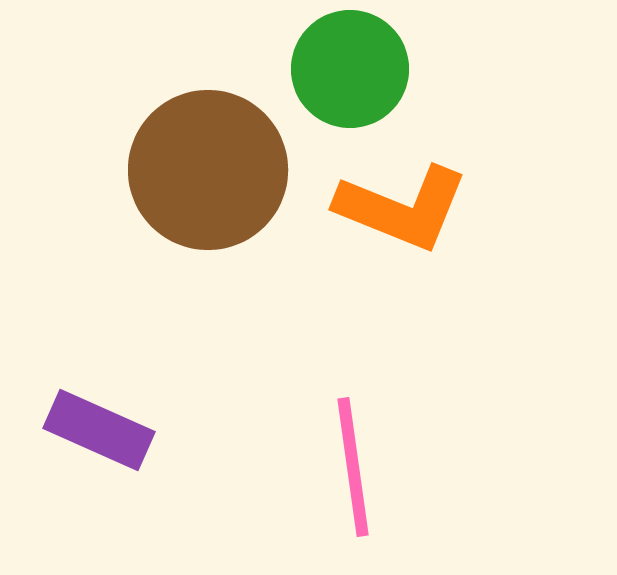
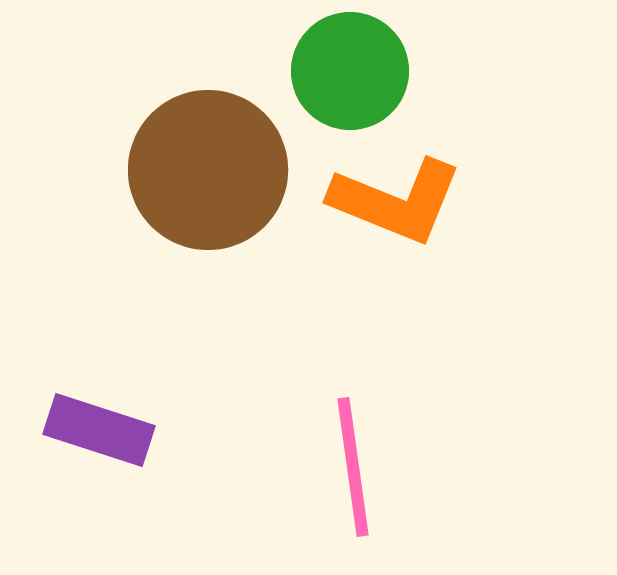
green circle: moved 2 px down
orange L-shape: moved 6 px left, 7 px up
purple rectangle: rotated 6 degrees counterclockwise
